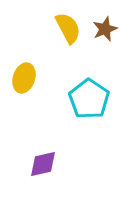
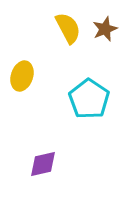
yellow ellipse: moved 2 px left, 2 px up
